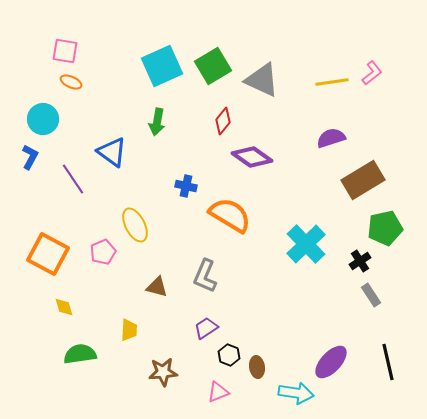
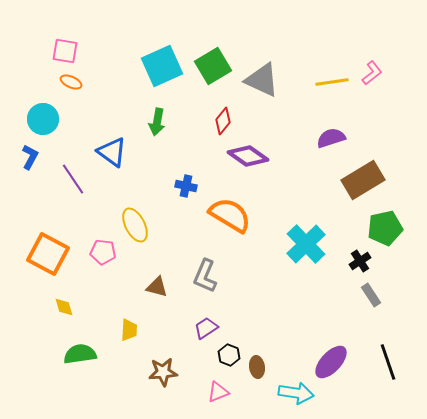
purple diamond: moved 4 px left, 1 px up
pink pentagon: rotated 30 degrees clockwise
black line: rotated 6 degrees counterclockwise
